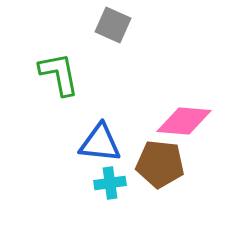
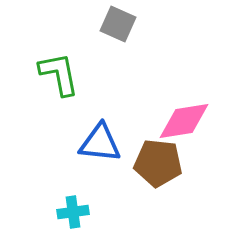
gray square: moved 5 px right, 1 px up
pink diamond: rotated 14 degrees counterclockwise
brown pentagon: moved 2 px left, 1 px up
cyan cross: moved 37 px left, 29 px down
